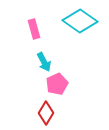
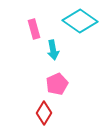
cyan arrow: moved 9 px right, 12 px up; rotated 18 degrees clockwise
red diamond: moved 2 px left
